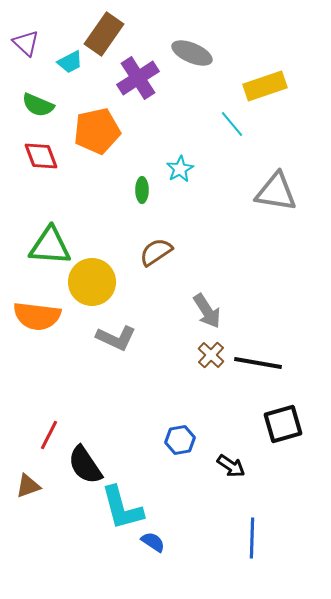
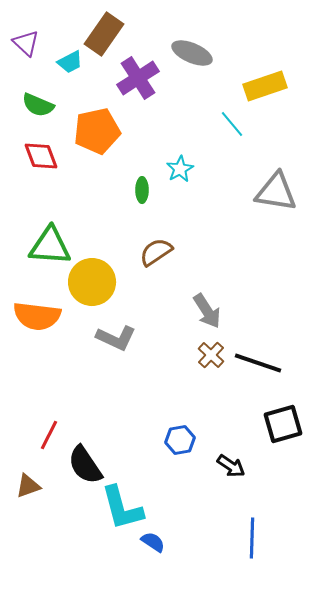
black line: rotated 9 degrees clockwise
